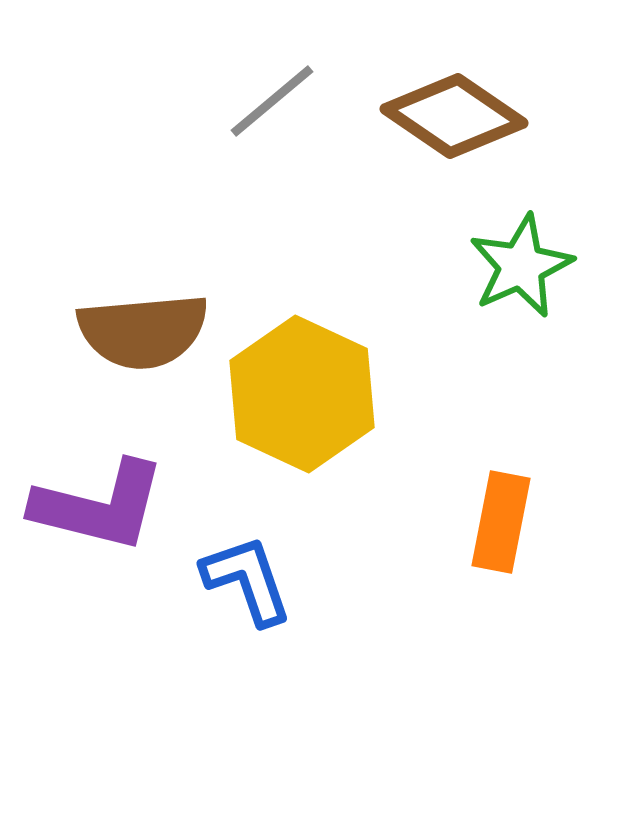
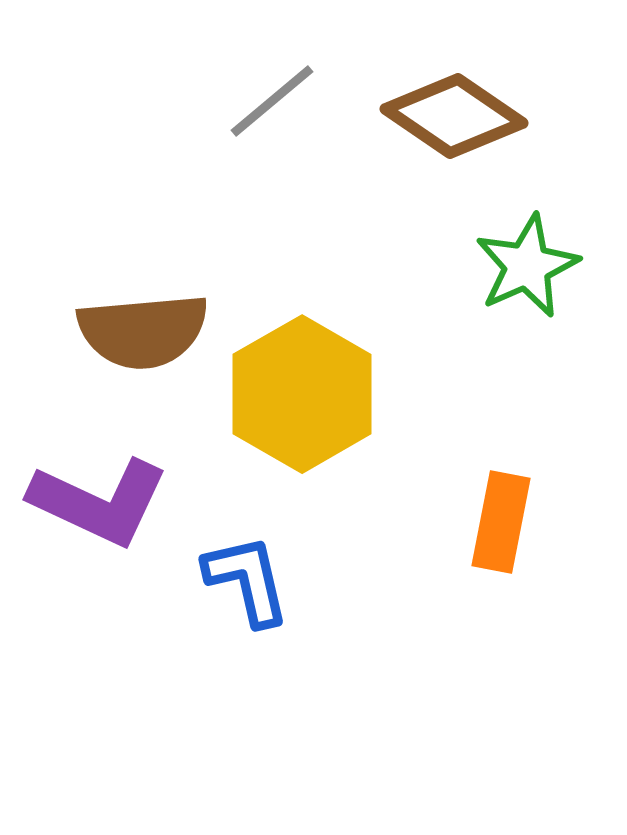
green star: moved 6 px right
yellow hexagon: rotated 5 degrees clockwise
purple L-shape: moved 4 px up; rotated 11 degrees clockwise
blue L-shape: rotated 6 degrees clockwise
